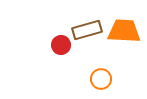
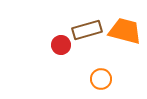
orange trapezoid: moved 1 px right; rotated 12 degrees clockwise
